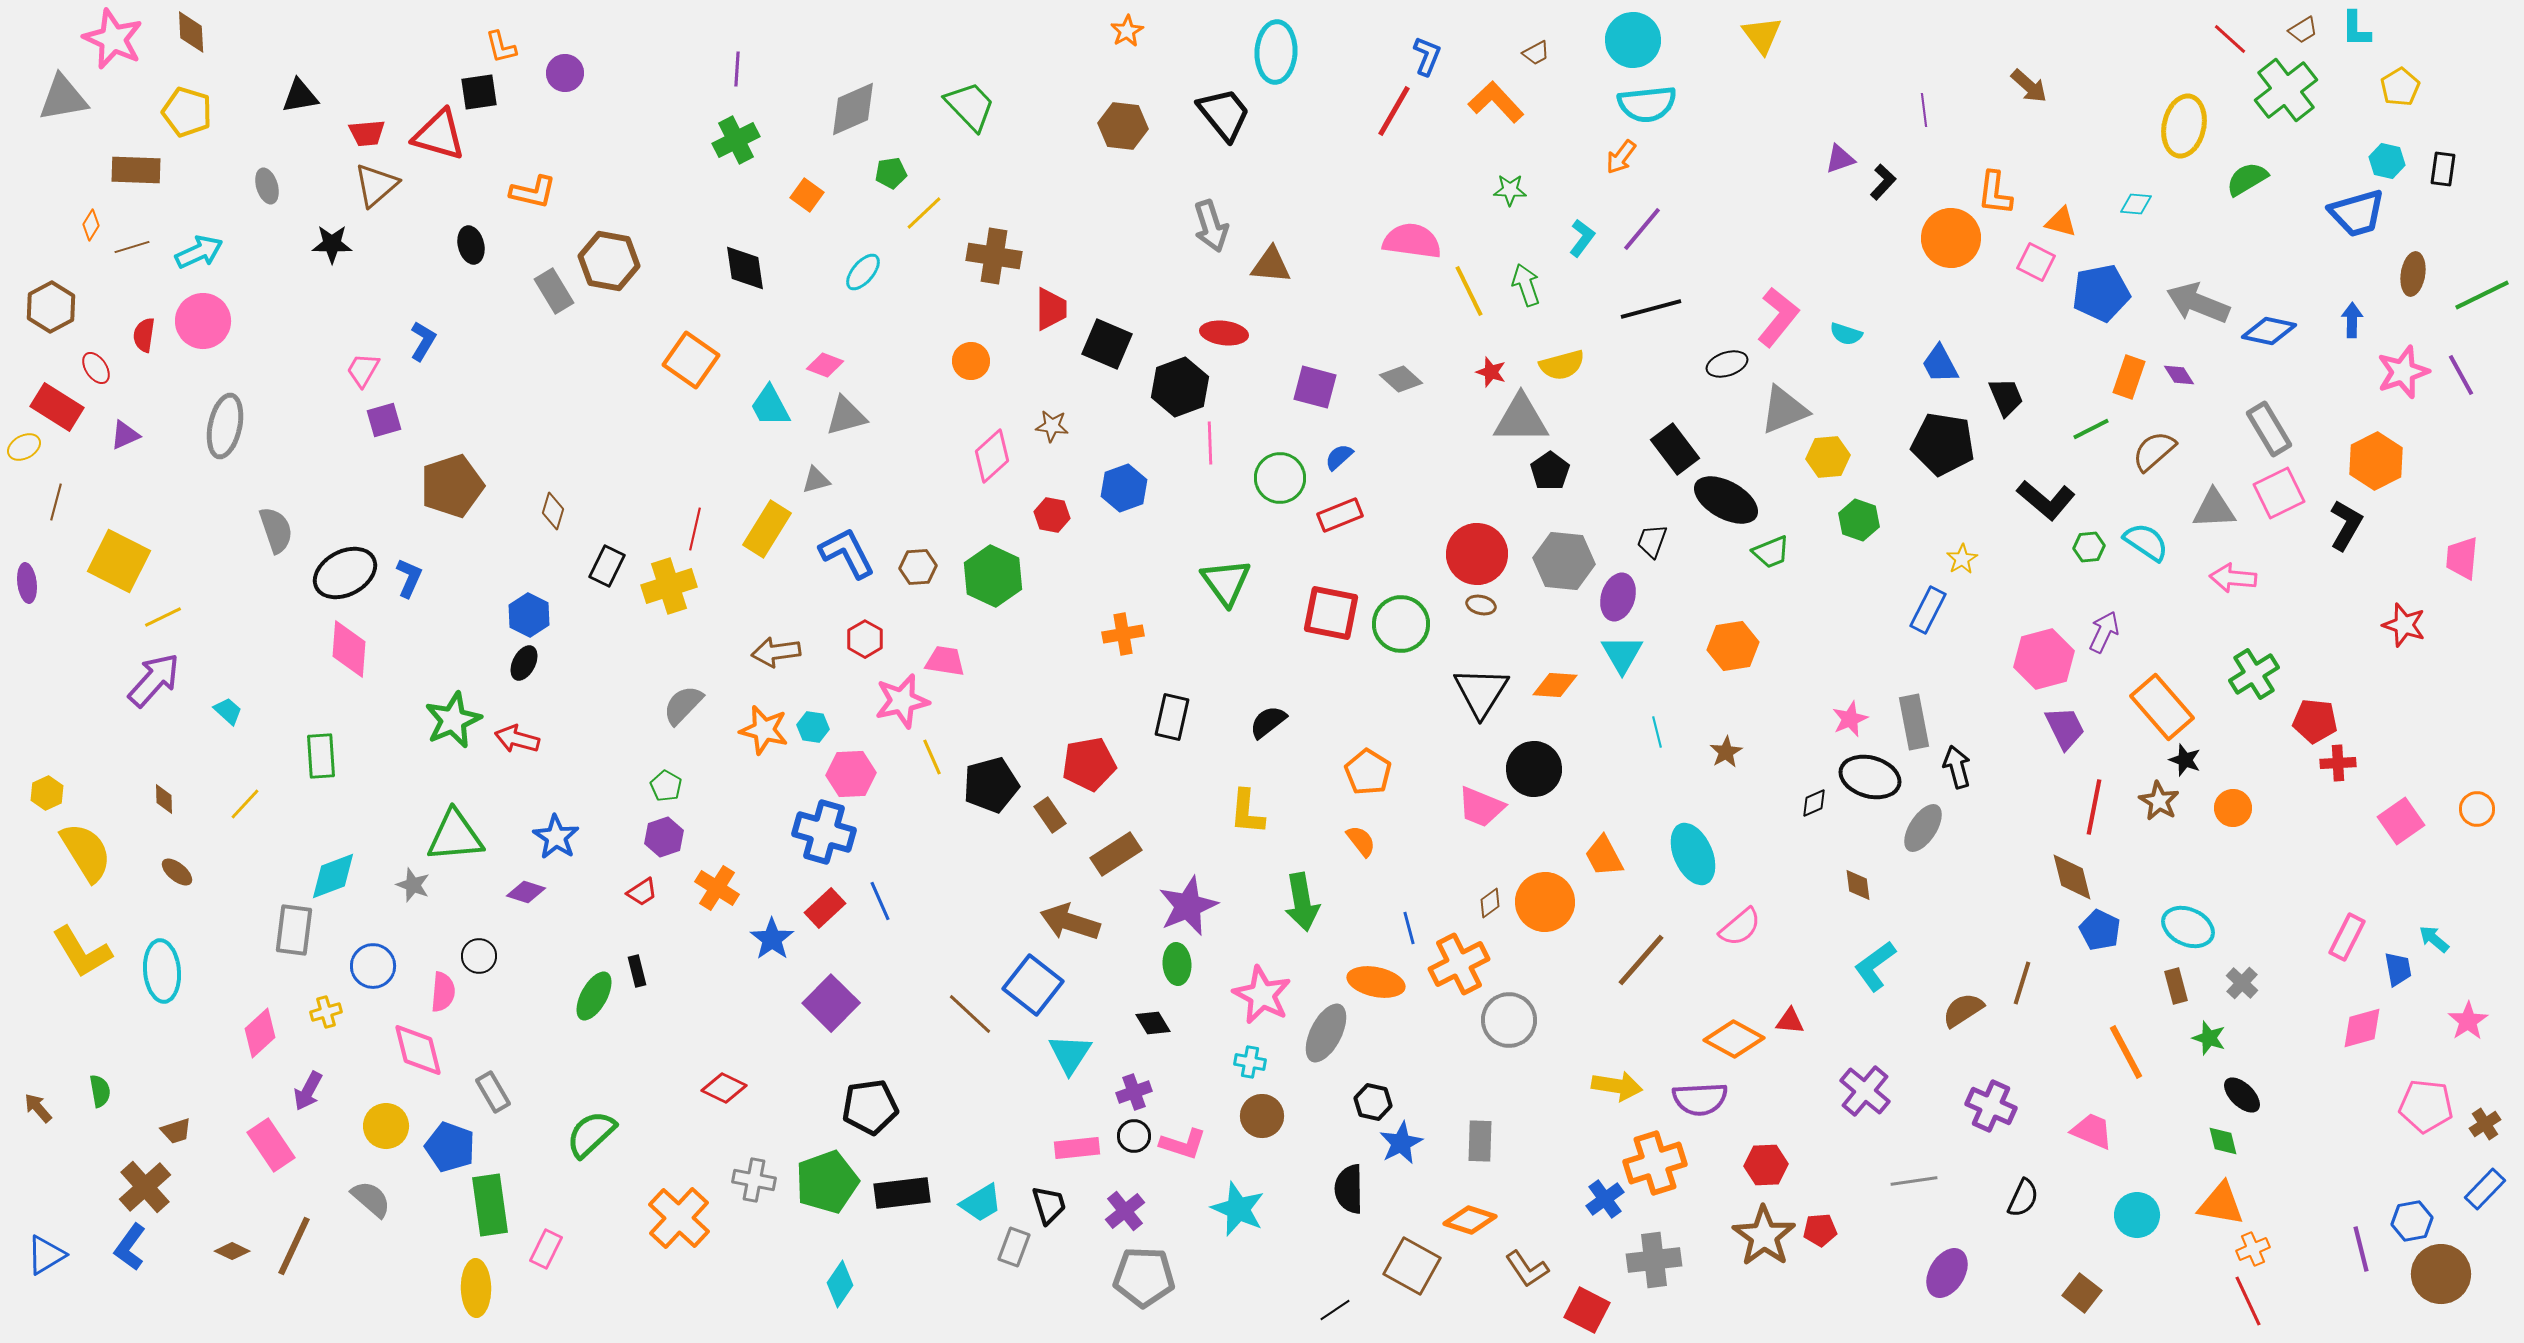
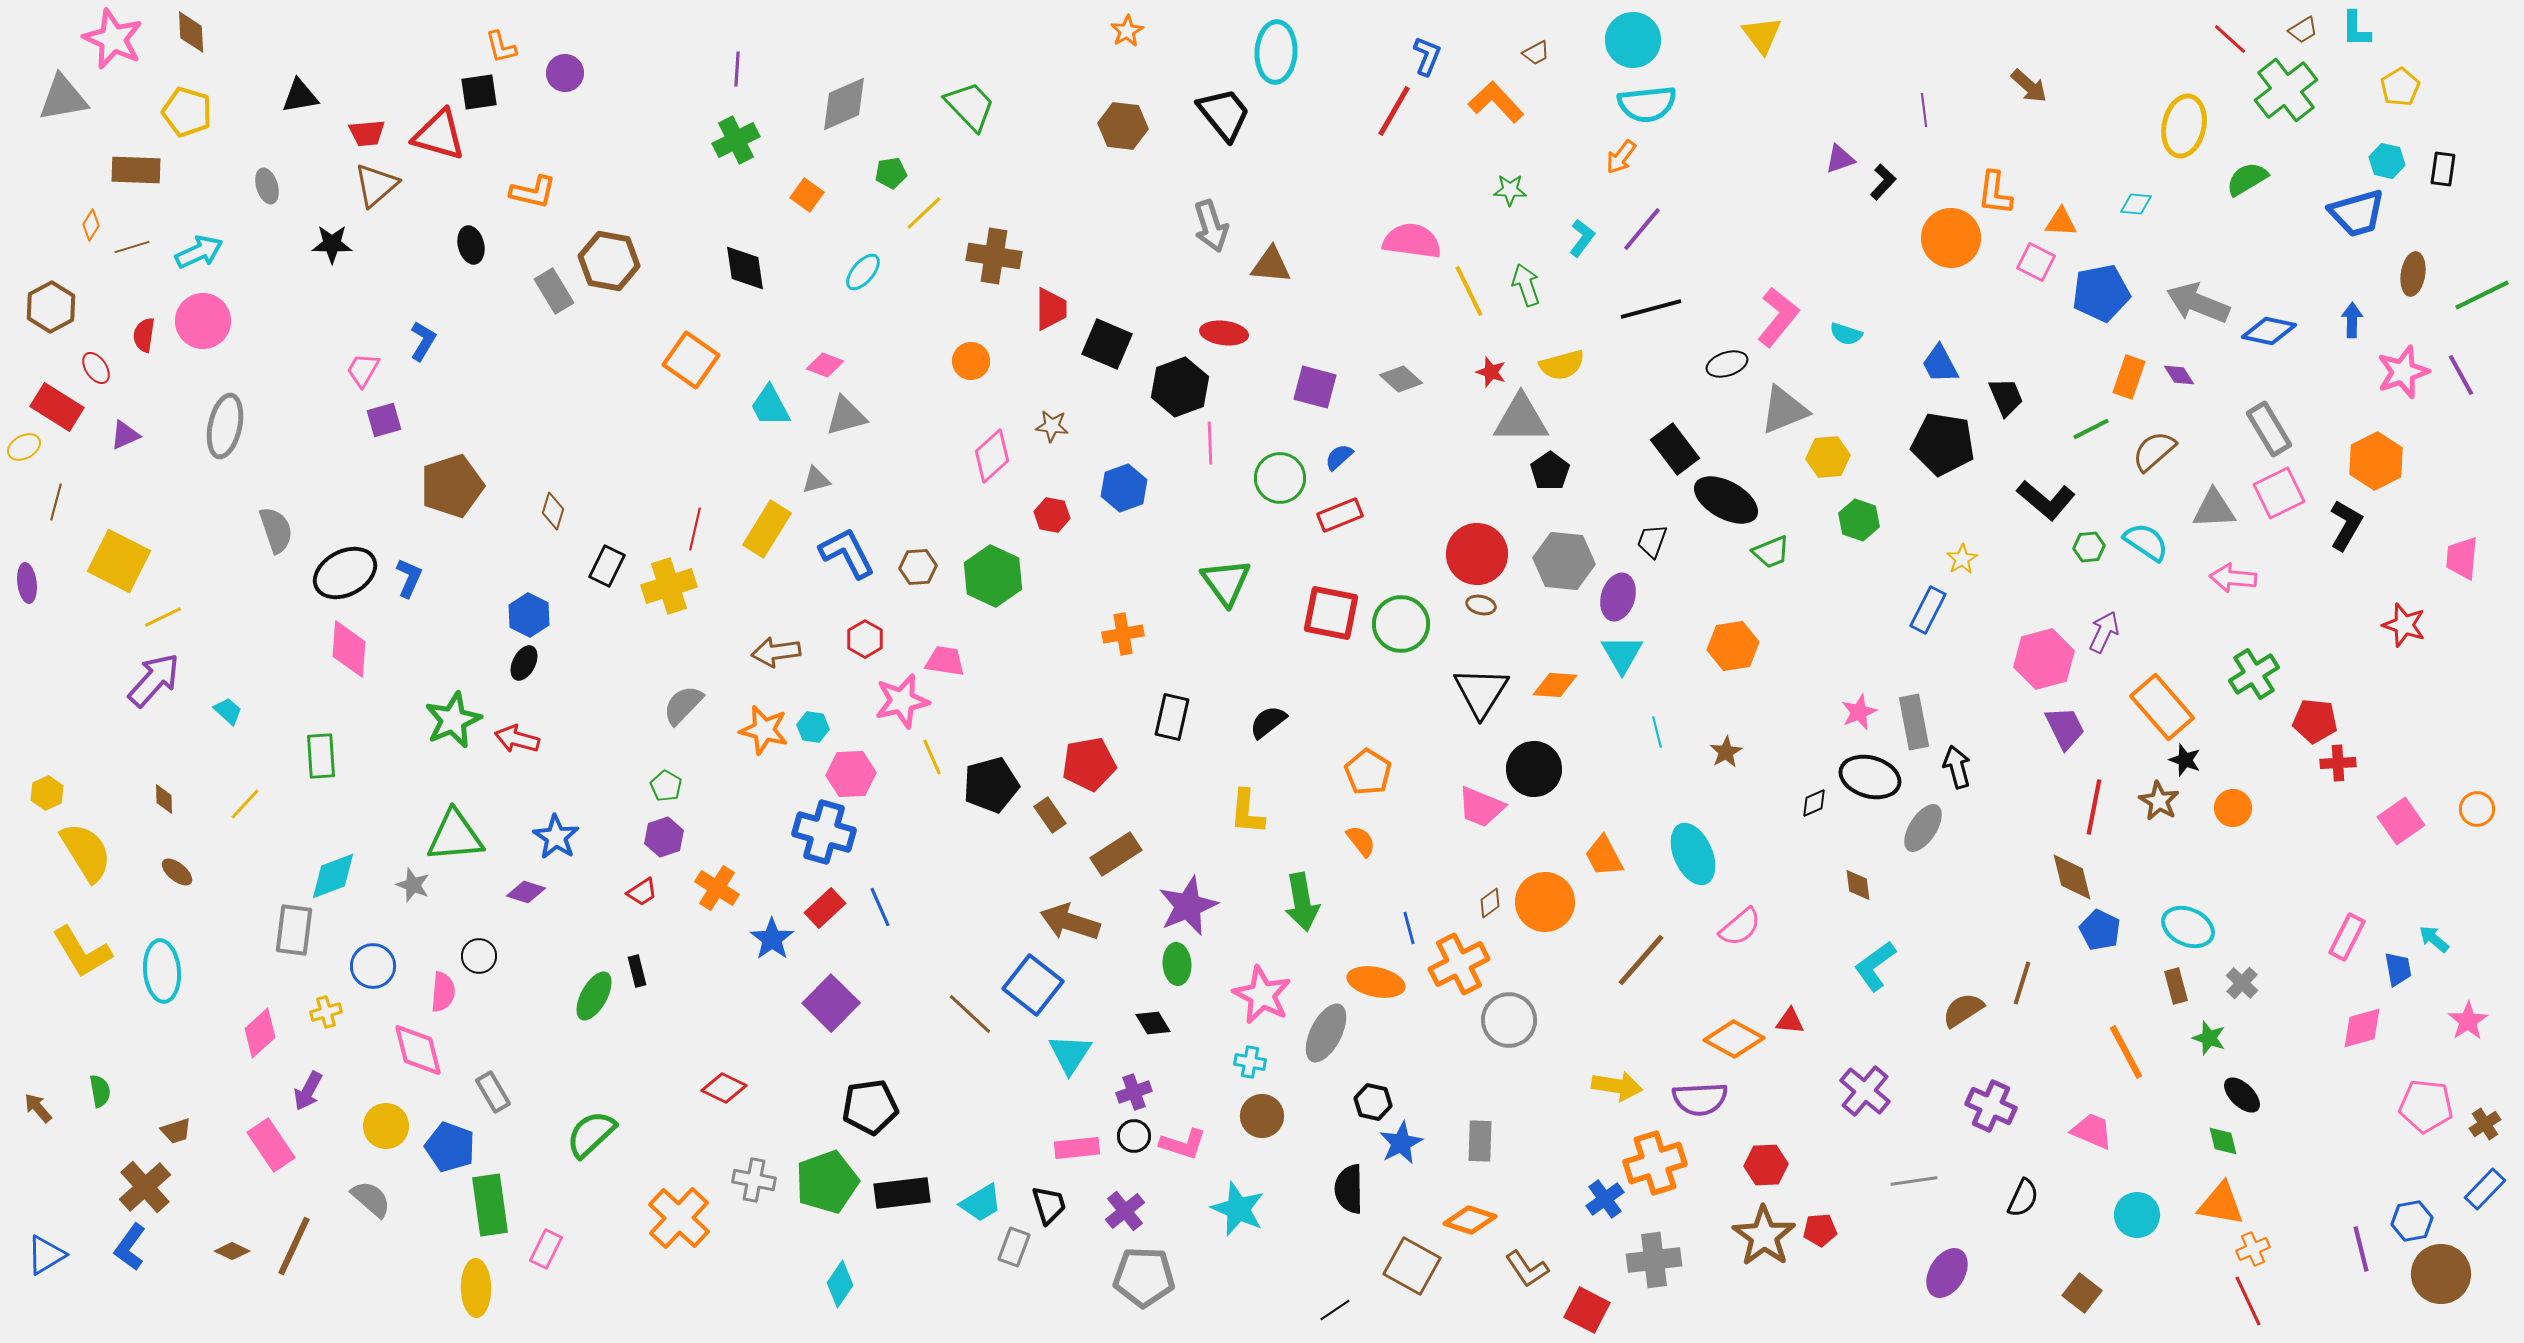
gray diamond at (853, 109): moved 9 px left, 5 px up
orange triangle at (2061, 222): rotated 12 degrees counterclockwise
pink star at (1850, 719): moved 9 px right, 7 px up
blue line at (880, 901): moved 6 px down
